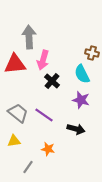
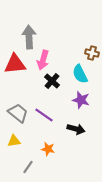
cyan semicircle: moved 2 px left
